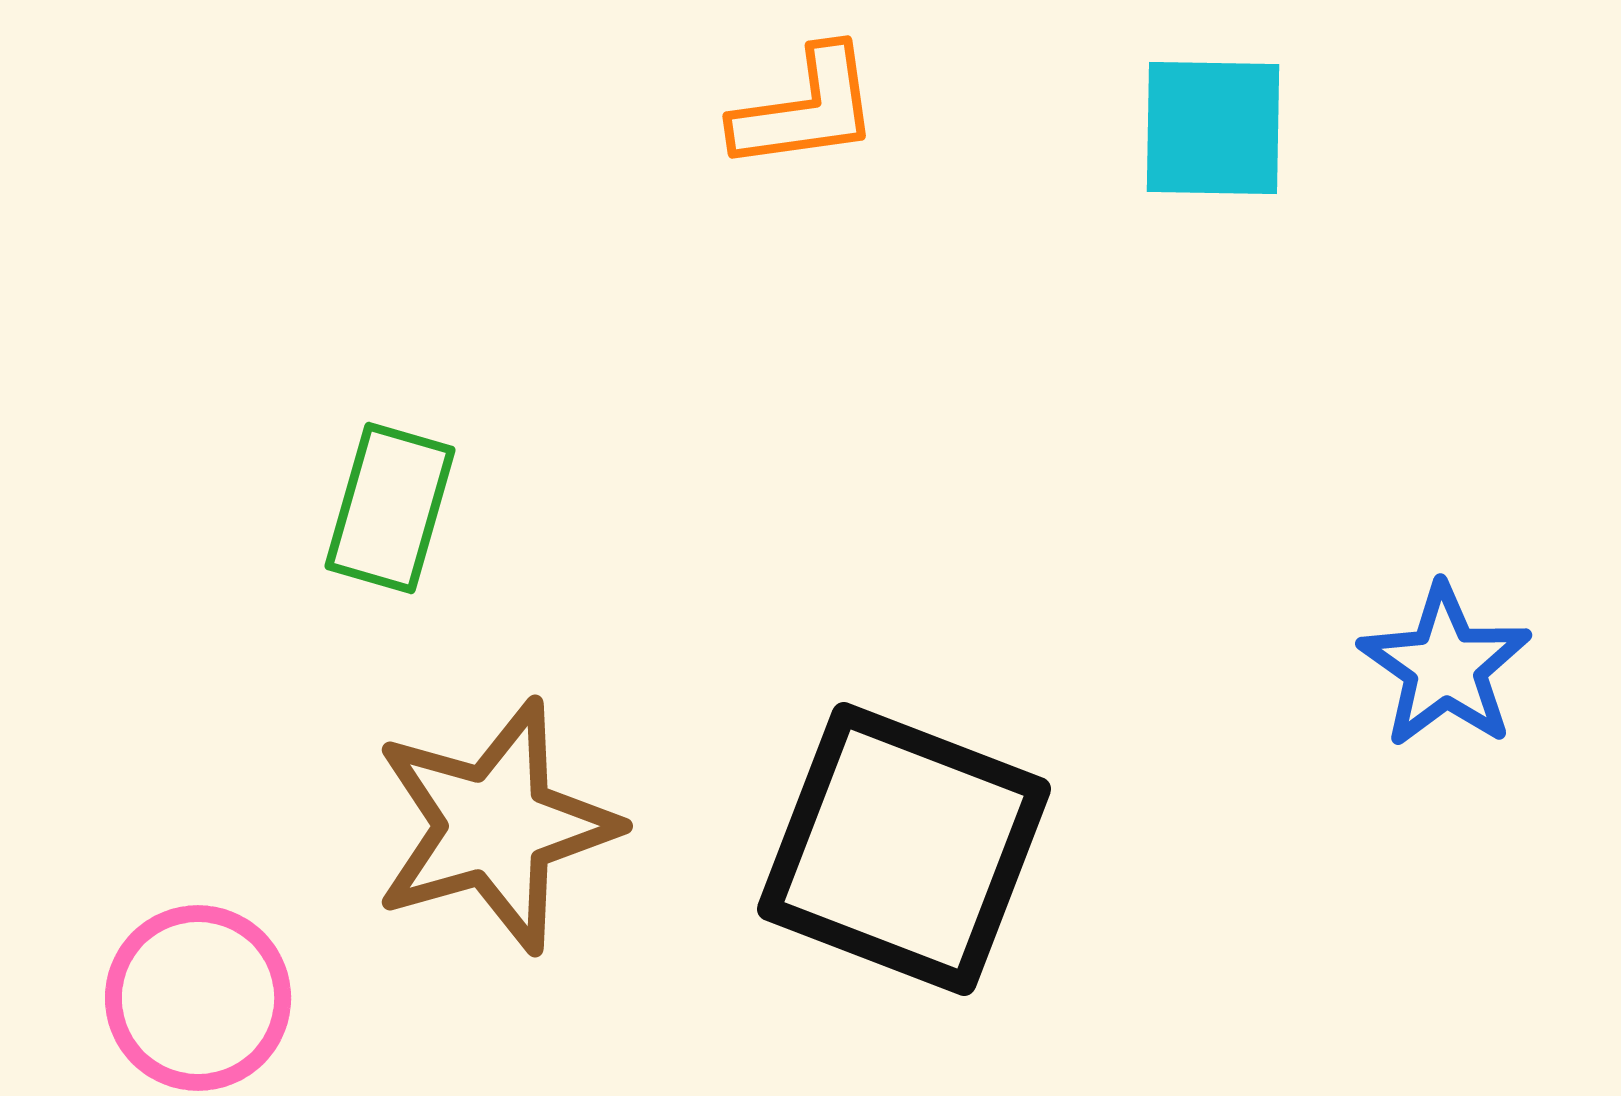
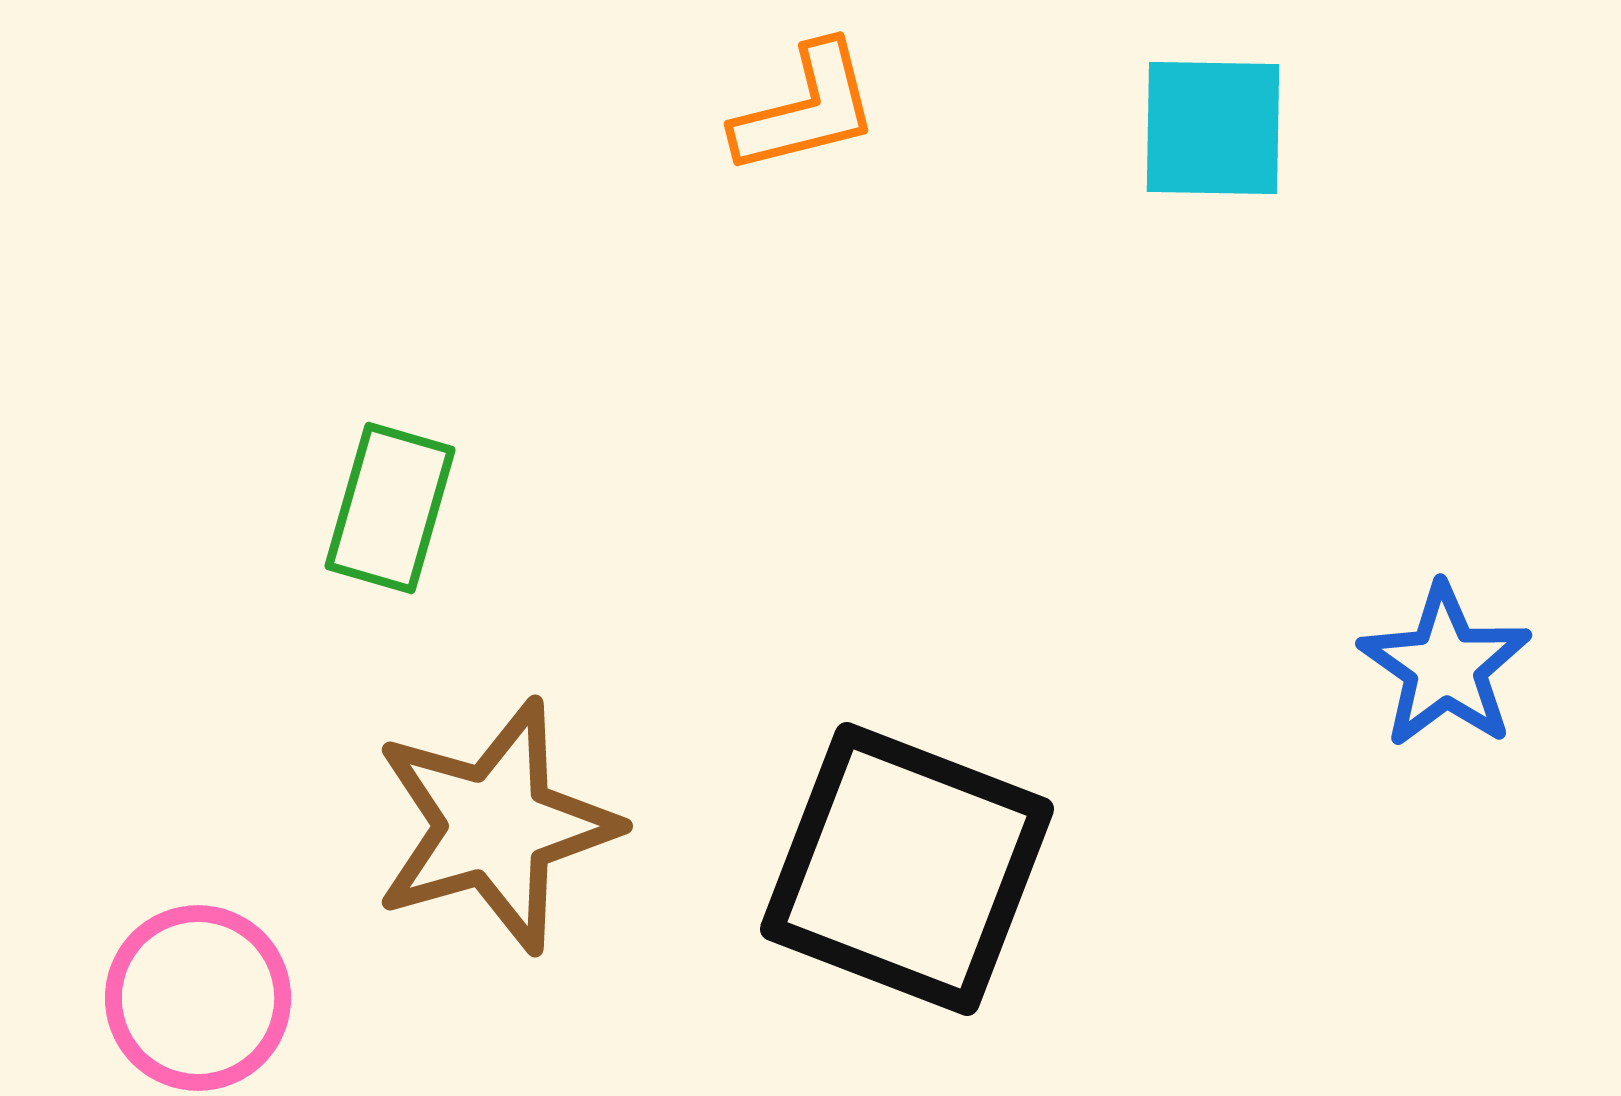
orange L-shape: rotated 6 degrees counterclockwise
black square: moved 3 px right, 20 px down
